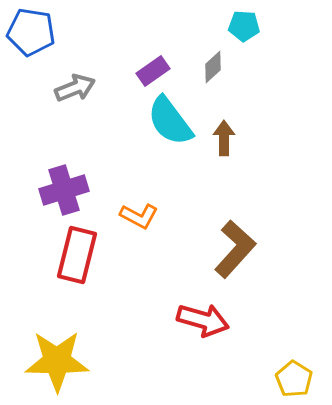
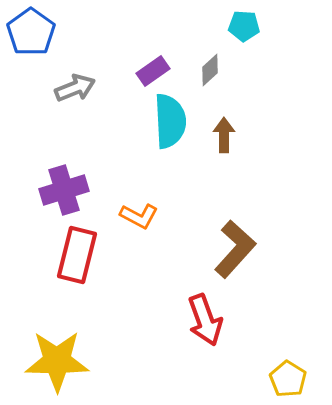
blue pentagon: rotated 27 degrees clockwise
gray diamond: moved 3 px left, 3 px down
cyan semicircle: rotated 146 degrees counterclockwise
brown arrow: moved 3 px up
red arrow: moved 2 px right; rotated 54 degrees clockwise
yellow pentagon: moved 6 px left
